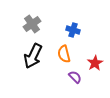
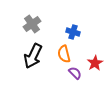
blue cross: moved 2 px down
purple semicircle: moved 4 px up
